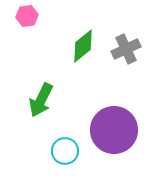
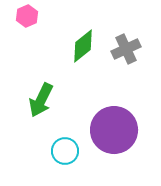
pink hexagon: rotated 15 degrees counterclockwise
